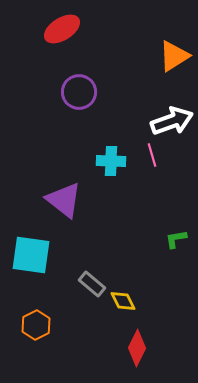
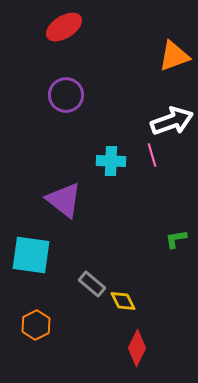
red ellipse: moved 2 px right, 2 px up
orange triangle: rotated 12 degrees clockwise
purple circle: moved 13 px left, 3 px down
